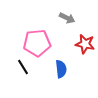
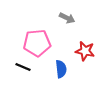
red star: moved 7 px down
black line: rotated 35 degrees counterclockwise
